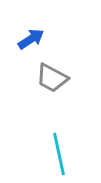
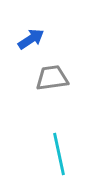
gray trapezoid: rotated 144 degrees clockwise
